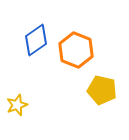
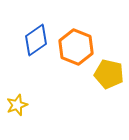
orange hexagon: moved 3 px up
yellow pentagon: moved 7 px right, 16 px up
